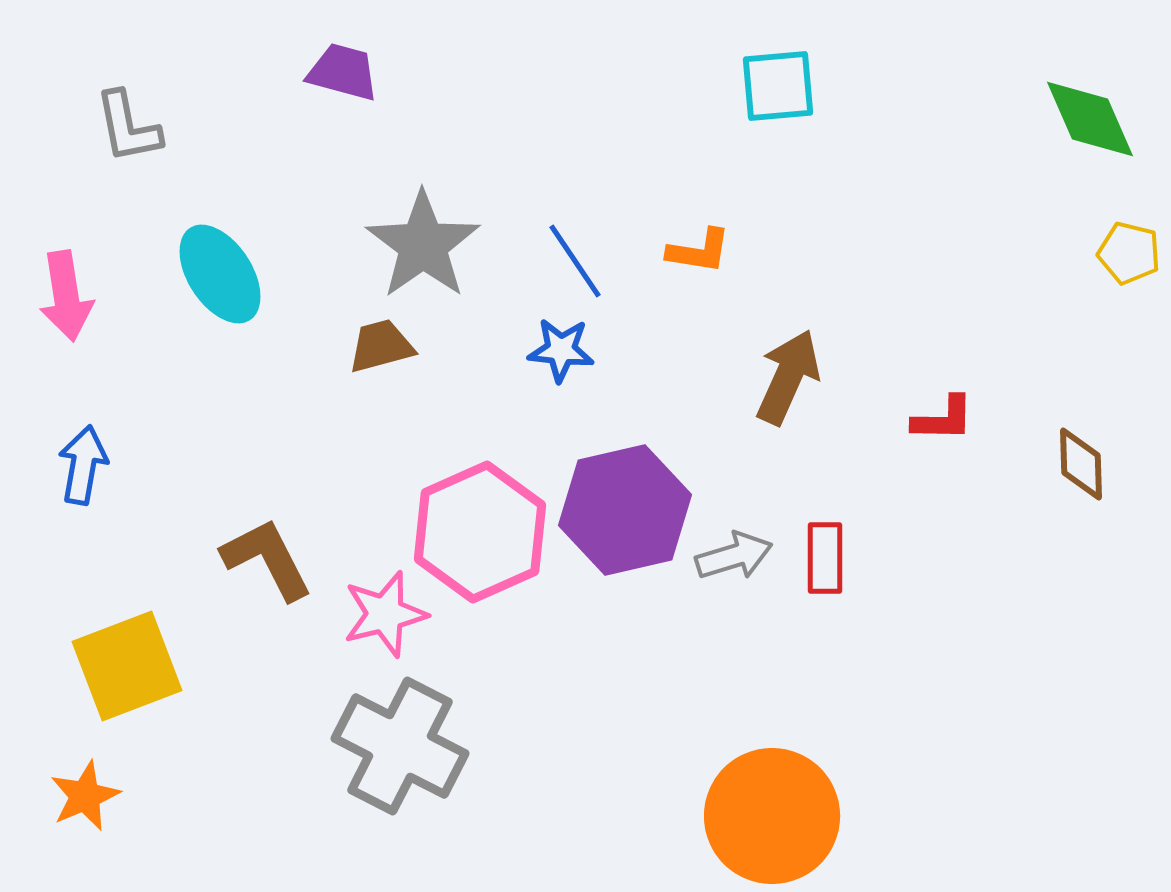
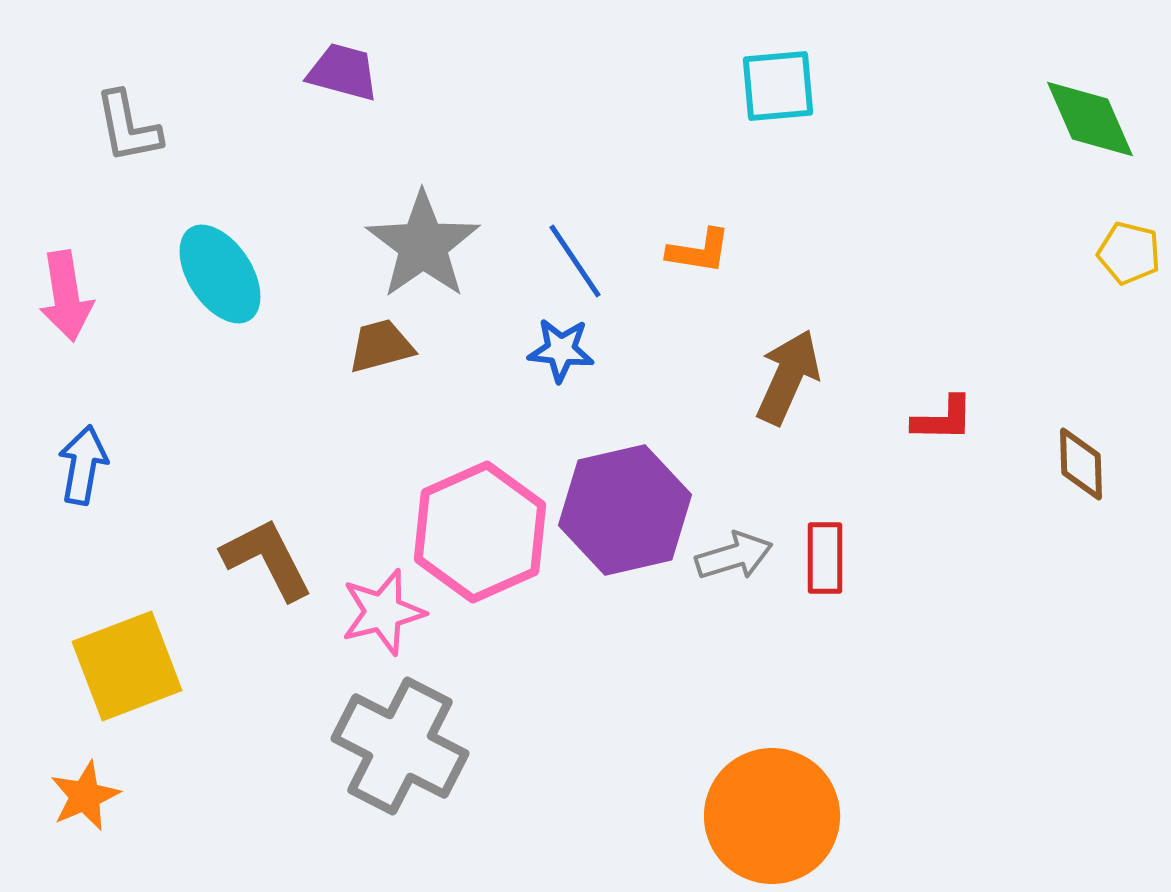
pink star: moved 2 px left, 2 px up
